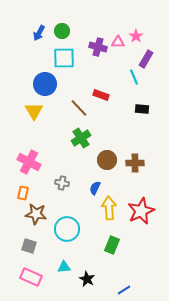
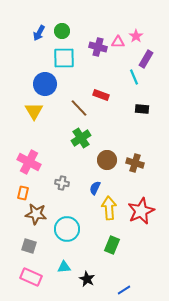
brown cross: rotated 18 degrees clockwise
